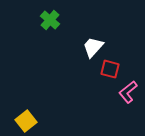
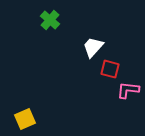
pink L-shape: moved 2 px up; rotated 45 degrees clockwise
yellow square: moved 1 px left, 2 px up; rotated 15 degrees clockwise
